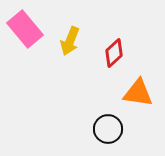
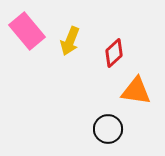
pink rectangle: moved 2 px right, 2 px down
orange triangle: moved 2 px left, 2 px up
